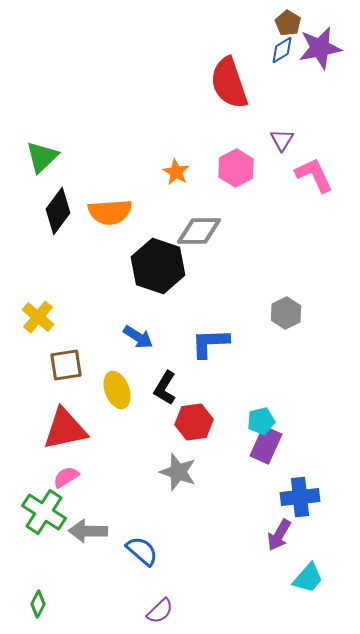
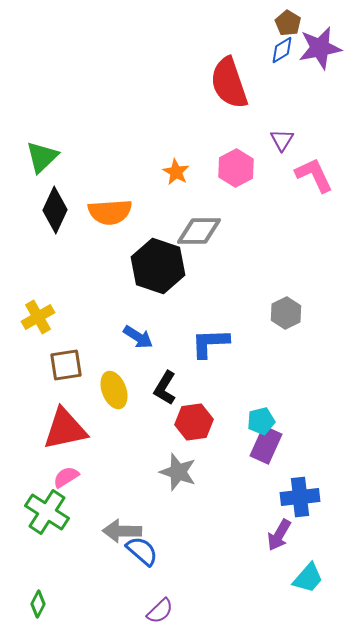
black diamond: moved 3 px left, 1 px up; rotated 12 degrees counterclockwise
yellow cross: rotated 20 degrees clockwise
yellow ellipse: moved 3 px left
green cross: moved 3 px right
gray arrow: moved 34 px right
